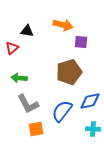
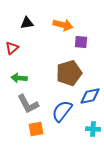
black triangle: moved 8 px up; rotated 16 degrees counterclockwise
brown pentagon: moved 1 px down
blue diamond: moved 5 px up
